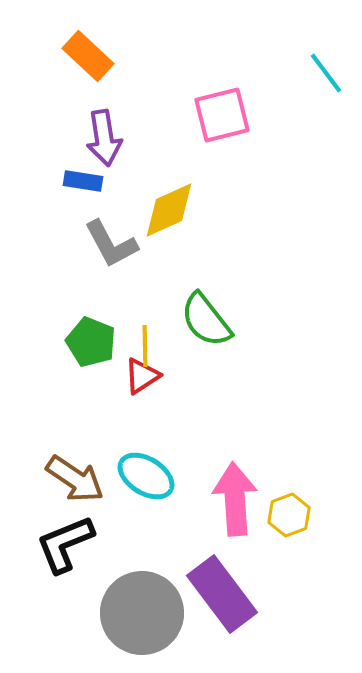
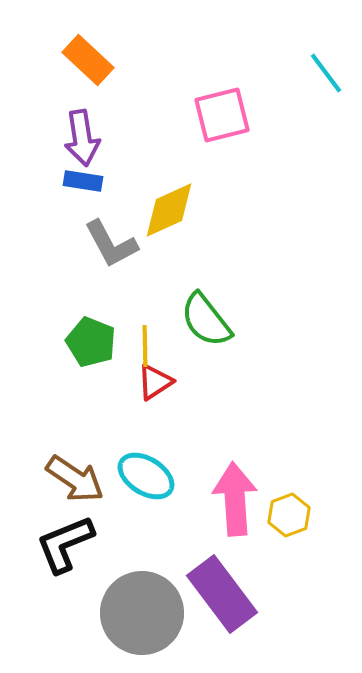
orange rectangle: moved 4 px down
purple arrow: moved 22 px left
red triangle: moved 13 px right, 6 px down
